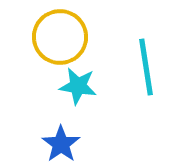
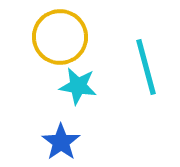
cyan line: rotated 6 degrees counterclockwise
blue star: moved 2 px up
